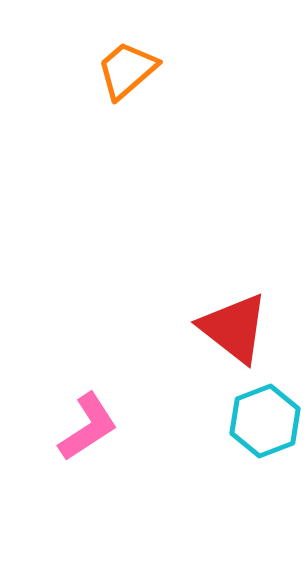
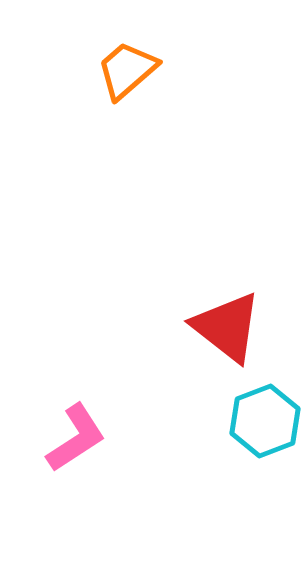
red triangle: moved 7 px left, 1 px up
pink L-shape: moved 12 px left, 11 px down
